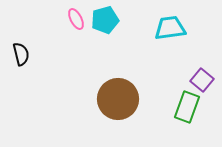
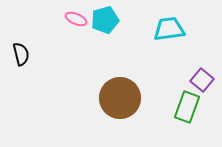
pink ellipse: rotated 40 degrees counterclockwise
cyan trapezoid: moved 1 px left, 1 px down
brown circle: moved 2 px right, 1 px up
